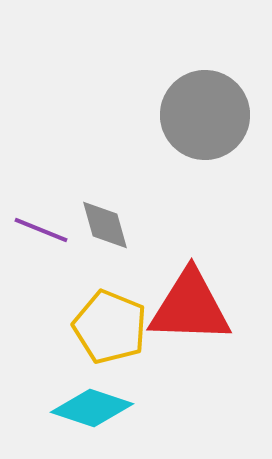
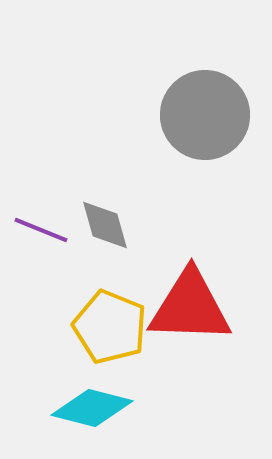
cyan diamond: rotated 4 degrees counterclockwise
